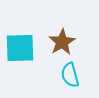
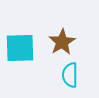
cyan semicircle: rotated 15 degrees clockwise
